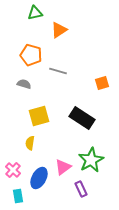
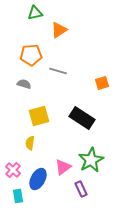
orange pentagon: rotated 20 degrees counterclockwise
blue ellipse: moved 1 px left, 1 px down
